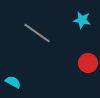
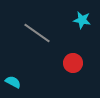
red circle: moved 15 px left
